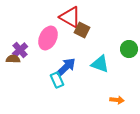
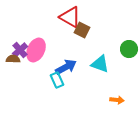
pink ellipse: moved 12 px left, 12 px down
blue arrow: rotated 15 degrees clockwise
